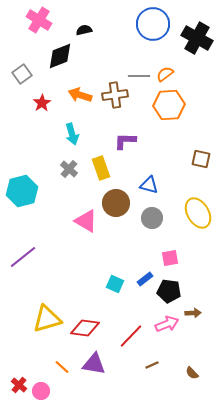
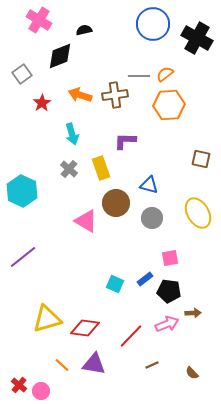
cyan hexagon: rotated 20 degrees counterclockwise
orange line: moved 2 px up
